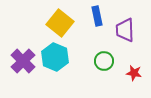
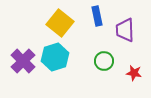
cyan hexagon: rotated 20 degrees clockwise
